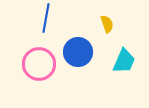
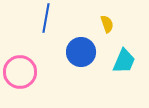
blue circle: moved 3 px right
pink circle: moved 19 px left, 8 px down
